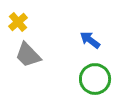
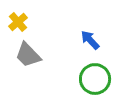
blue arrow: rotated 10 degrees clockwise
